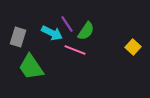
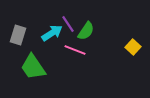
purple line: moved 1 px right
cyan arrow: rotated 60 degrees counterclockwise
gray rectangle: moved 2 px up
green trapezoid: moved 2 px right
